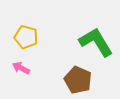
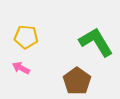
yellow pentagon: rotated 10 degrees counterclockwise
brown pentagon: moved 1 px left, 1 px down; rotated 12 degrees clockwise
